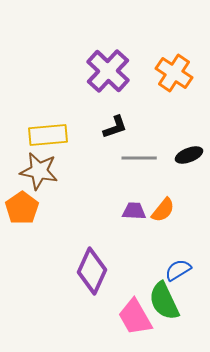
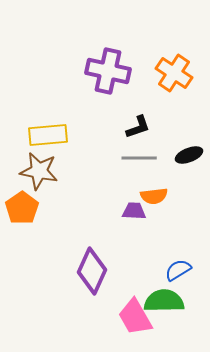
purple cross: rotated 30 degrees counterclockwise
black L-shape: moved 23 px right
orange semicircle: moved 9 px left, 14 px up; rotated 44 degrees clockwise
green semicircle: rotated 114 degrees clockwise
